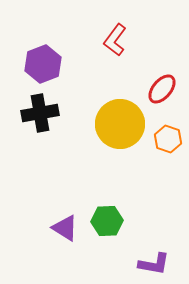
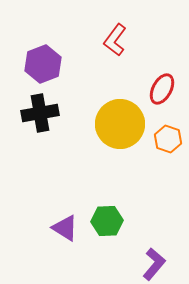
red ellipse: rotated 12 degrees counterclockwise
purple L-shape: rotated 60 degrees counterclockwise
